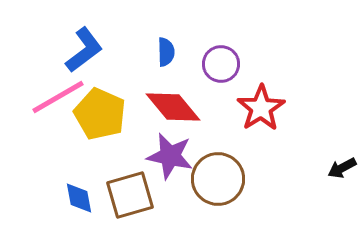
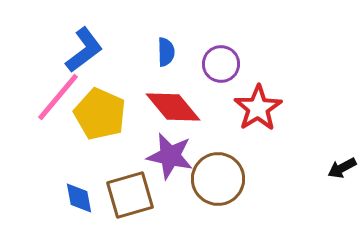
pink line: rotated 20 degrees counterclockwise
red star: moved 3 px left
